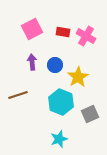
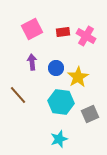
red rectangle: rotated 16 degrees counterclockwise
blue circle: moved 1 px right, 3 px down
brown line: rotated 66 degrees clockwise
cyan hexagon: rotated 15 degrees counterclockwise
